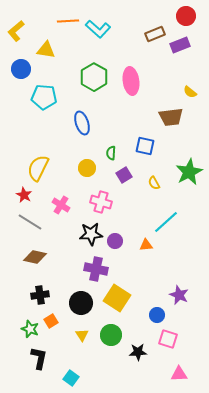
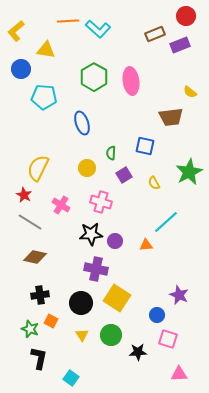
orange square at (51, 321): rotated 32 degrees counterclockwise
